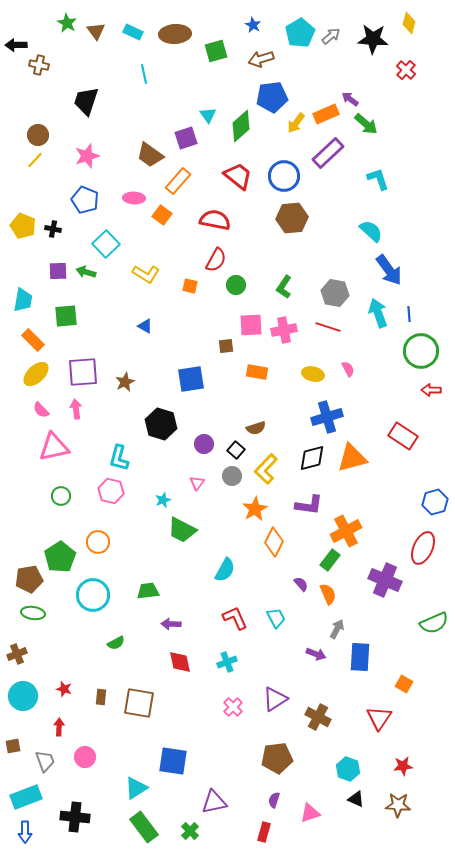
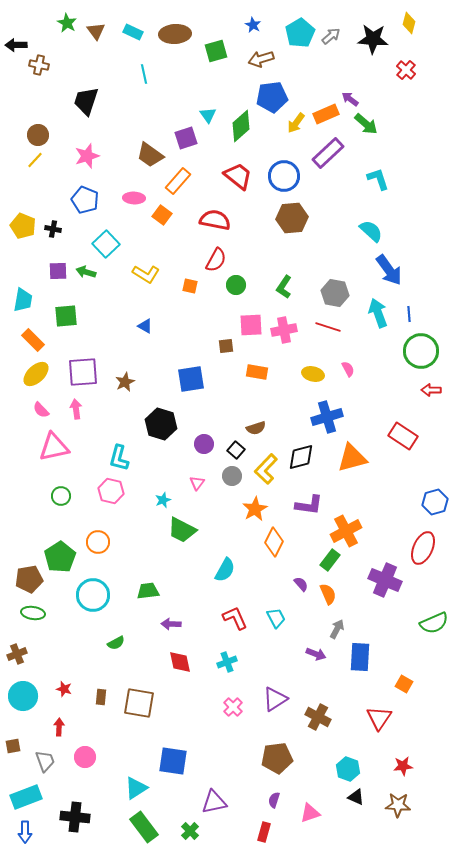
black diamond at (312, 458): moved 11 px left, 1 px up
black triangle at (356, 799): moved 2 px up
